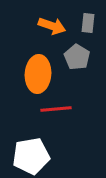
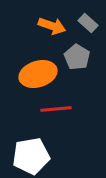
gray rectangle: rotated 54 degrees counterclockwise
orange ellipse: rotated 69 degrees clockwise
